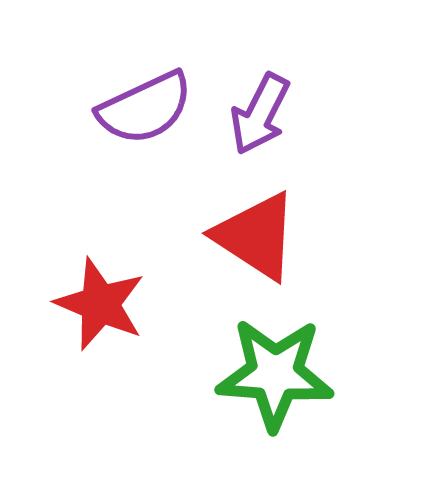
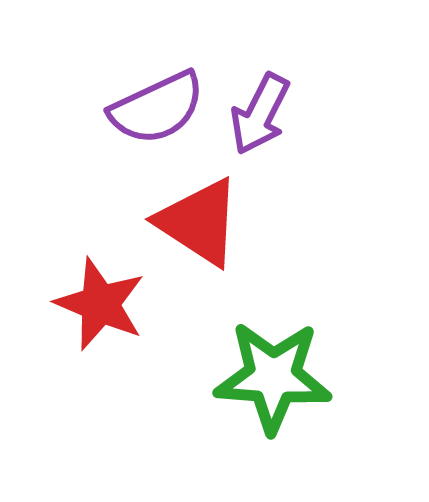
purple semicircle: moved 12 px right
red triangle: moved 57 px left, 14 px up
green star: moved 2 px left, 3 px down
